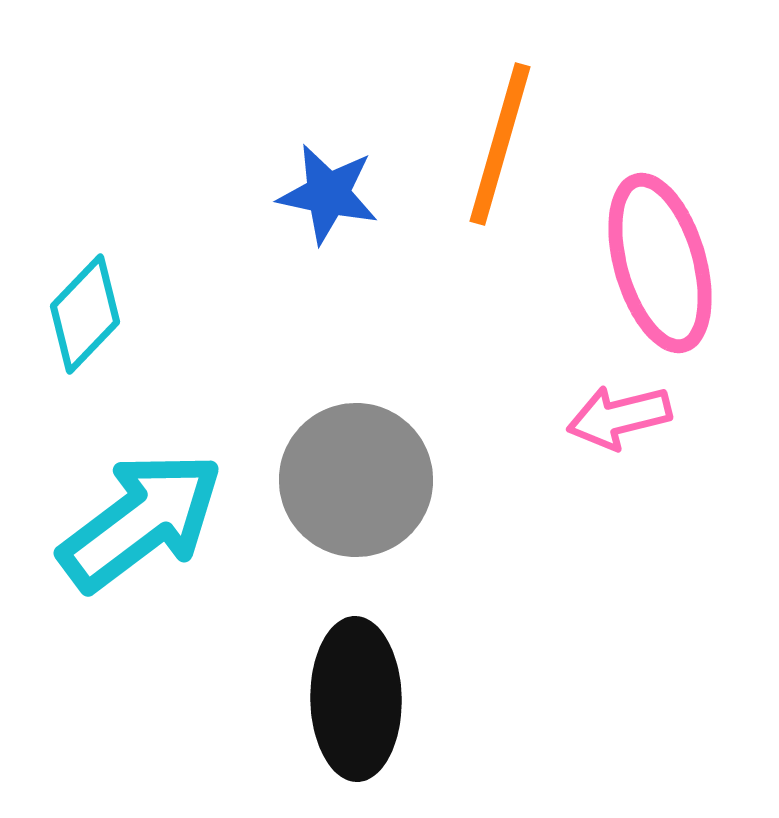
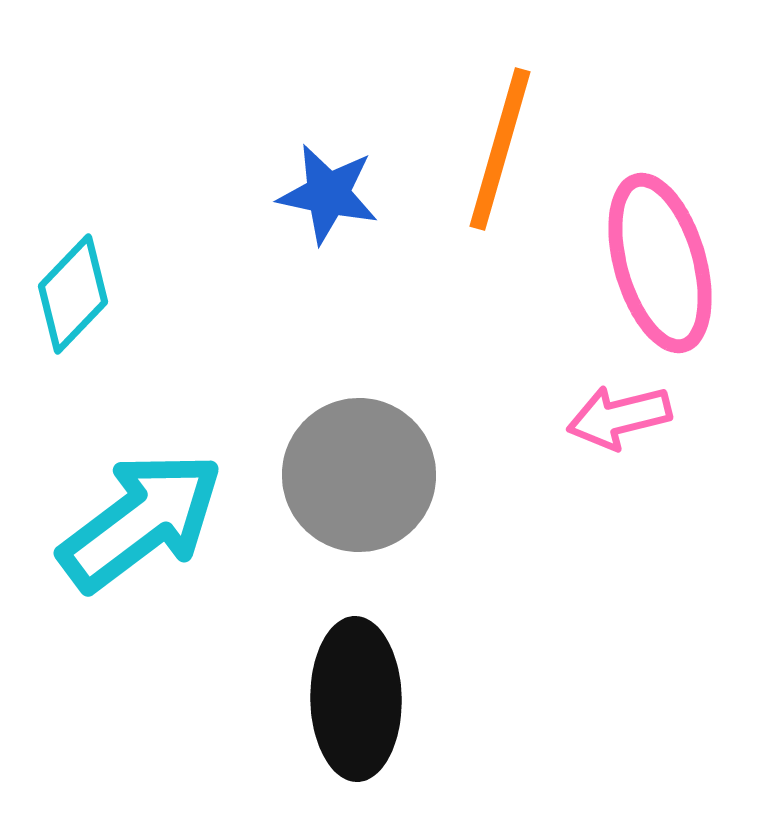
orange line: moved 5 px down
cyan diamond: moved 12 px left, 20 px up
gray circle: moved 3 px right, 5 px up
